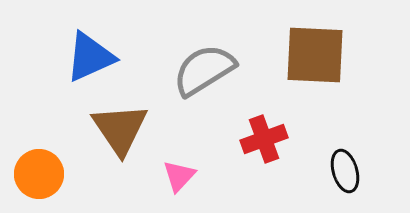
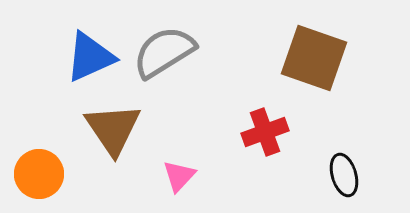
brown square: moved 1 px left, 3 px down; rotated 16 degrees clockwise
gray semicircle: moved 40 px left, 18 px up
brown triangle: moved 7 px left
red cross: moved 1 px right, 7 px up
black ellipse: moved 1 px left, 4 px down
